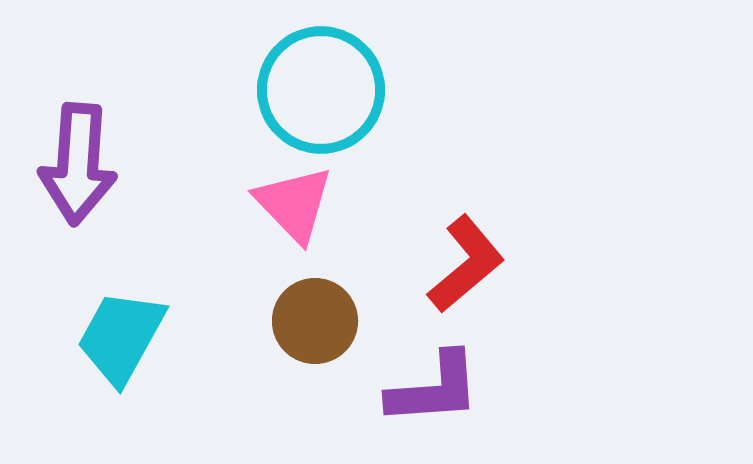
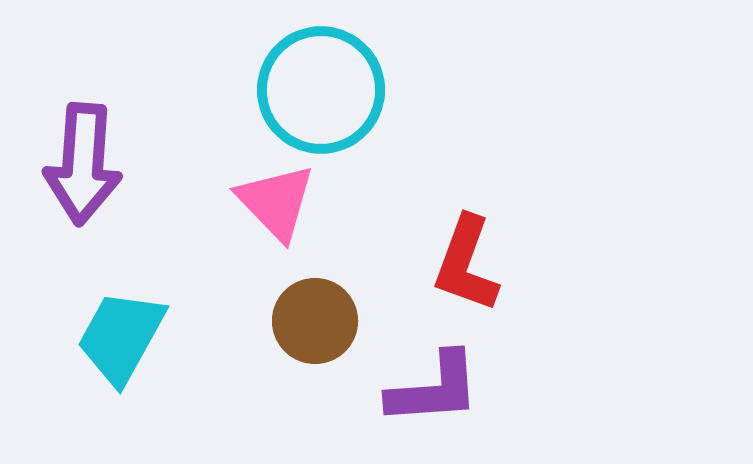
purple arrow: moved 5 px right
pink triangle: moved 18 px left, 2 px up
red L-shape: rotated 150 degrees clockwise
